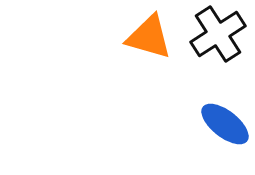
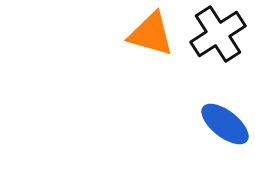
orange triangle: moved 2 px right, 3 px up
